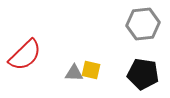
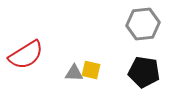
red semicircle: moved 1 px right; rotated 12 degrees clockwise
black pentagon: moved 1 px right, 2 px up
